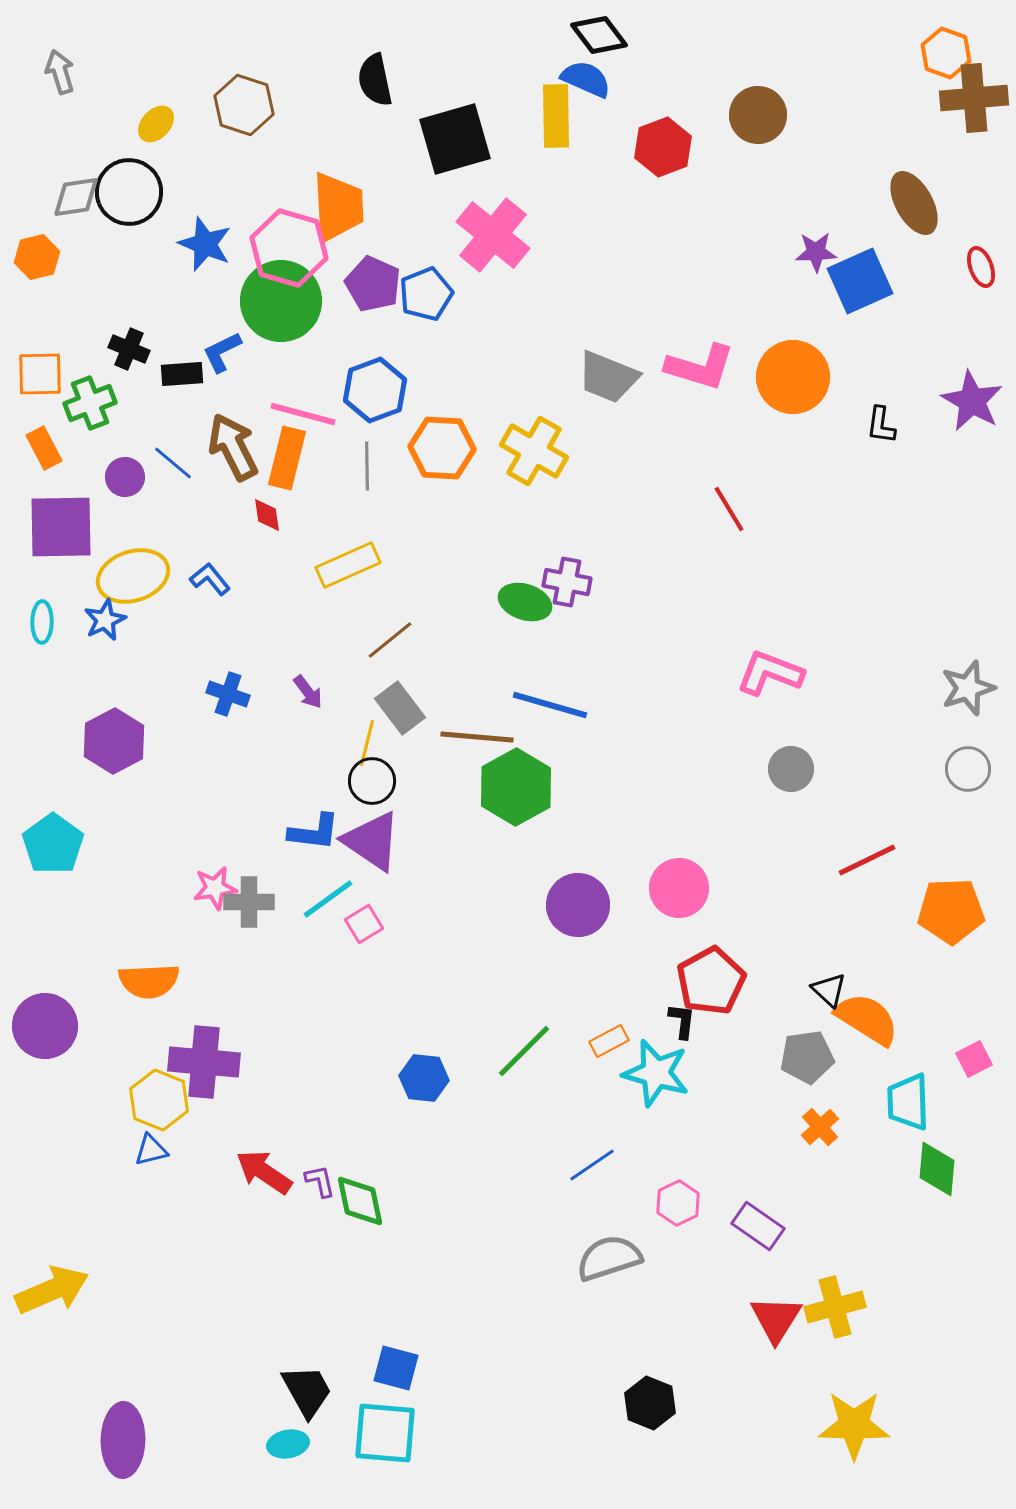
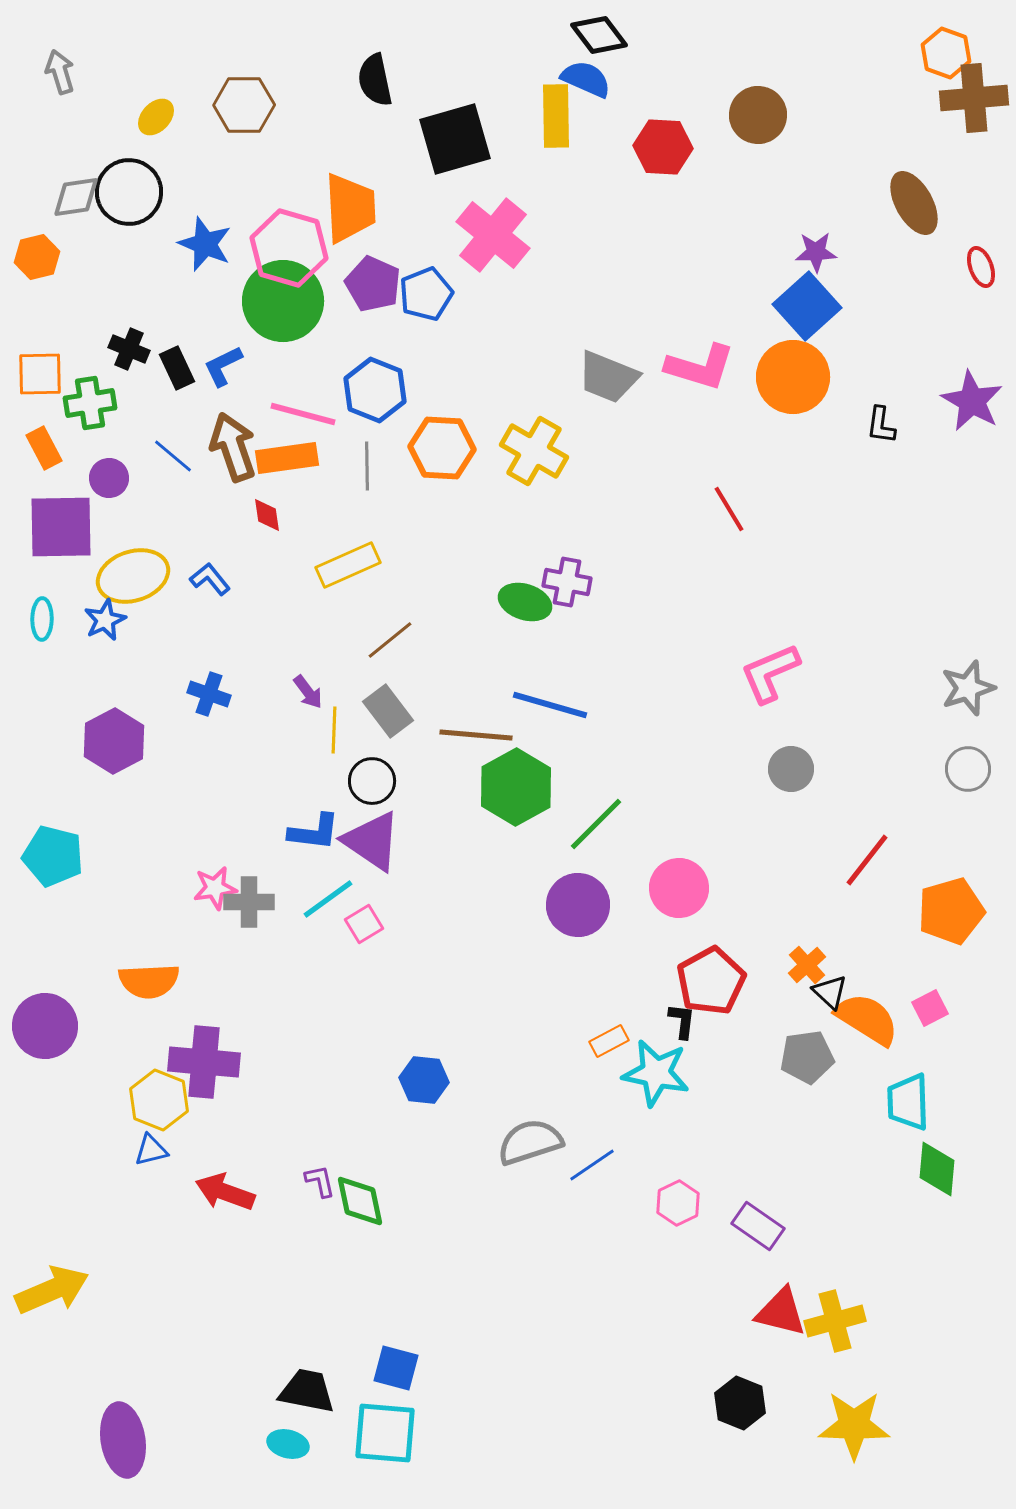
brown hexagon at (244, 105): rotated 18 degrees counterclockwise
yellow ellipse at (156, 124): moved 7 px up
red hexagon at (663, 147): rotated 24 degrees clockwise
orange trapezoid at (338, 207): moved 12 px right, 1 px down
blue square at (860, 281): moved 53 px left, 25 px down; rotated 18 degrees counterclockwise
green circle at (281, 301): moved 2 px right
blue L-shape at (222, 352): moved 1 px right, 14 px down
black rectangle at (182, 374): moved 5 px left, 6 px up; rotated 69 degrees clockwise
blue hexagon at (375, 390): rotated 18 degrees counterclockwise
green cross at (90, 403): rotated 12 degrees clockwise
brown arrow at (233, 447): rotated 8 degrees clockwise
orange rectangle at (287, 458): rotated 68 degrees clockwise
blue line at (173, 463): moved 7 px up
purple circle at (125, 477): moved 16 px left, 1 px down
cyan ellipse at (42, 622): moved 3 px up
pink L-shape at (770, 673): rotated 44 degrees counterclockwise
blue cross at (228, 694): moved 19 px left
gray rectangle at (400, 708): moved 12 px left, 3 px down
brown line at (477, 737): moved 1 px left, 2 px up
yellow line at (367, 743): moved 33 px left, 13 px up; rotated 12 degrees counterclockwise
cyan pentagon at (53, 844): moved 12 px down; rotated 22 degrees counterclockwise
red line at (867, 860): rotated 26 degrees counterclockwise
orange pentagon at (951, 911): rotated 14 degrees counterclockwise
black triangle at (829, 990): moved 1 px right, 2 px down
green line at (524, 1051): moved 72 px right, 227 px up
pink square at (974, 1059): moved 44 px left, 51 px up
cyan star at (656, 1073): rotated 4 degrees counterclockwise
blue hexagon at (424, 1078): moved 2 px down
orange cross at (820, 1127): moved 13 px left, 162 px up
red arrow at (264, 1172): moved 39 px left, 20 px down; rotated 14 degrees counterclockwise
gray semicircle at (609, 1258): moved 79 px left, 116 px up
yellow cross at (835, 1307): moved 14 px down
red triangle at (776, 1319): moved 5 px right, 7 px up; rotated 48 degrees counterclockwise
black trapezoid at (307, 1391): rotated 50 degrees counterclockwise
black hexagon at (650, 1403): moved 90 px right
purple ellipse at (123, 1440): rotated 10 degrees counterclockwise
cyan ellipse at (288, 1444): rotated 24 degrees clockwise
